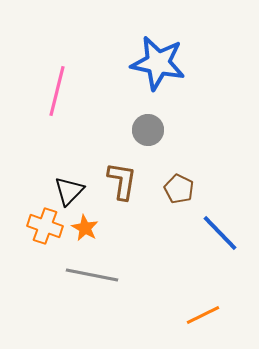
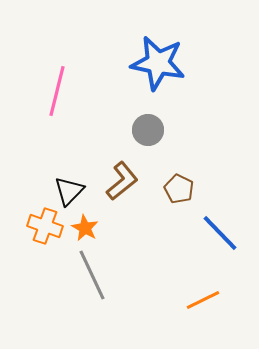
brown L-shape: rotated 42 degrees clockwise
gray line: rotated 54 degrees clockwise
orange line: moved 15 px up
